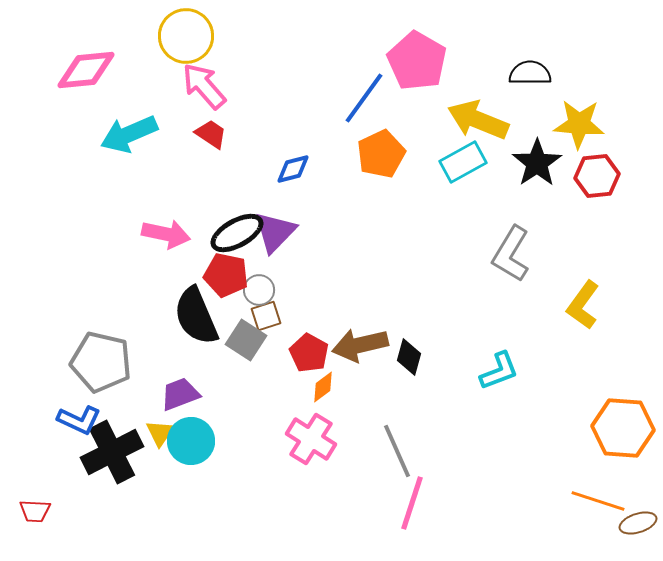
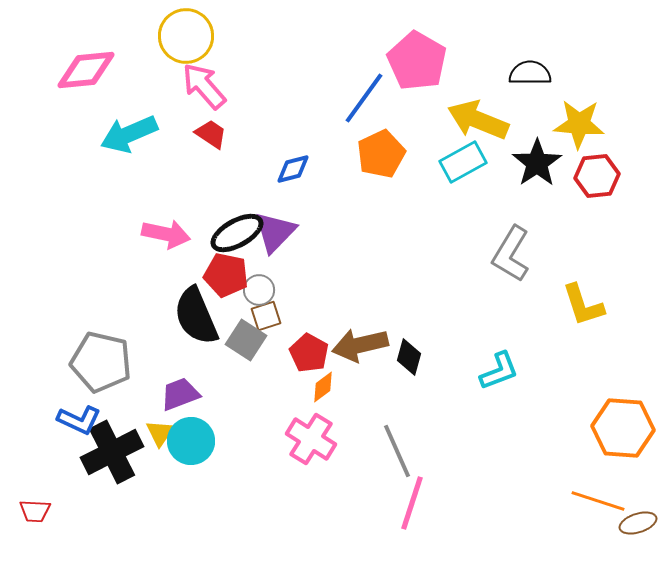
yellow L-shape at (583, 305): rotated 54 degrees counterclockwise
